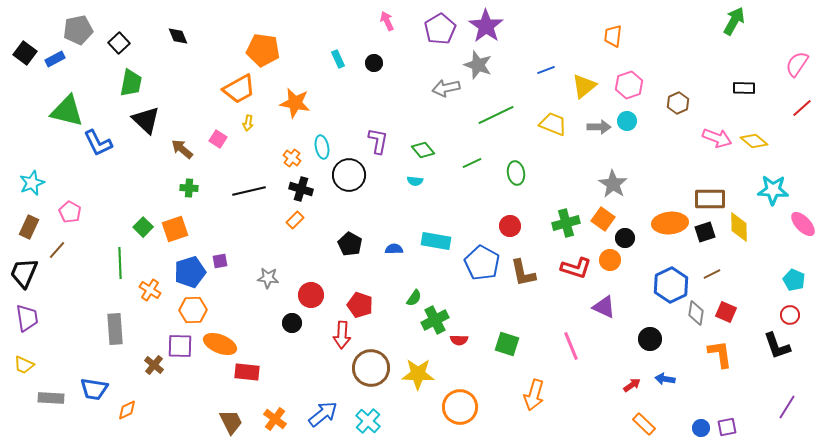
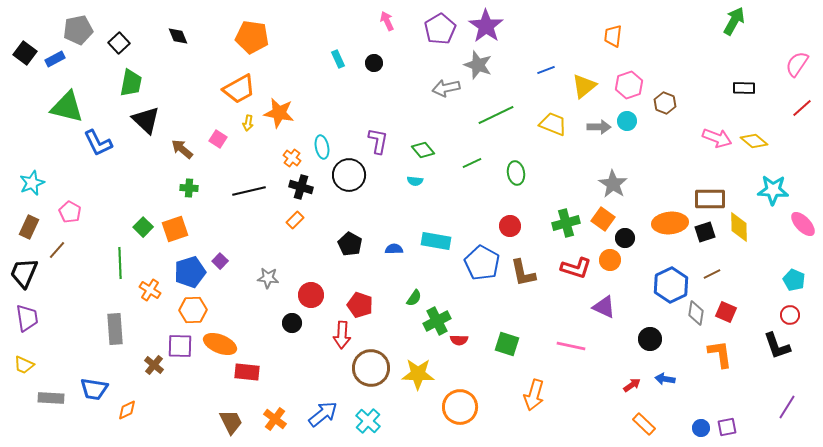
orange pentagon at (263, 50): moved 11 px left, 13 px up
orange star at (295, 103): moved 16 px left, 10 px down
brown hexagon at (678, 103): moved 13 px left; rotated 15 degrees counterclockwise
green triangle at (67, 111): moved 4 px up
black cross at (301, 189): moved 2 px up
purple square at (220, 261): rotated 35 degrees counterclockwise
green cross at (435, 320): moved 2 px right, 1 px down
pink line at (571, 346): rotated 56 degrees counterclockwise
